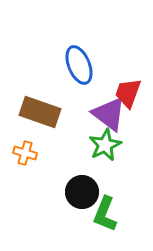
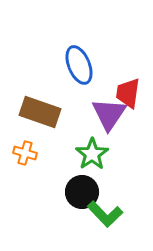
red trapezoid: rotated 12 degrees counterclockwise
purple triangle: rotated 27 degrees clockwise
green star: moved 13 px left, 9 px down; rotated 8 degrees counterclockwise
green L-shape: rotated 66 degrees counterclockwise
